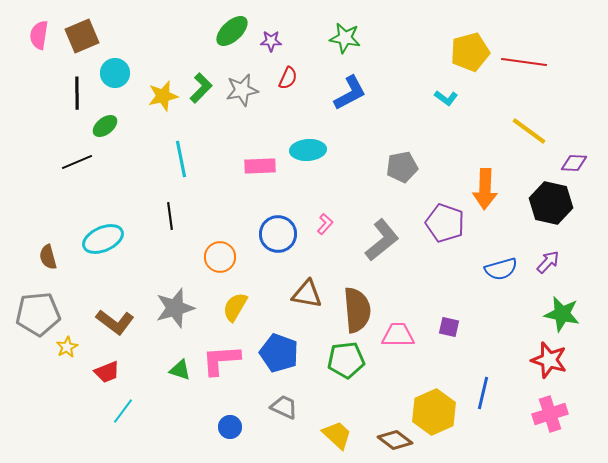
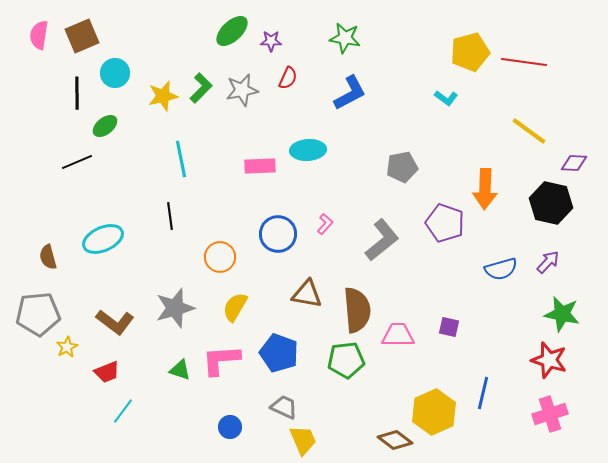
yellow trapezoid at (337, 435): moved 34 px left, 5 px down; rotated 24 degrees clockwise
